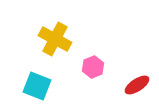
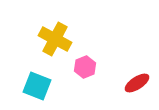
pink hexagon: moved 8 px left
red ellipse: moved 2 px up
